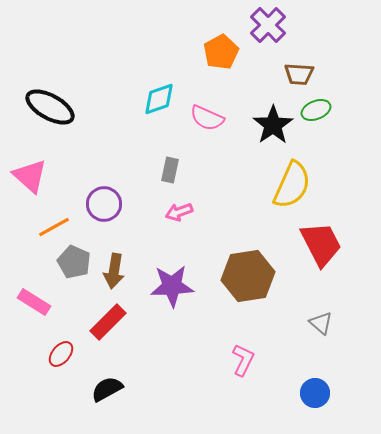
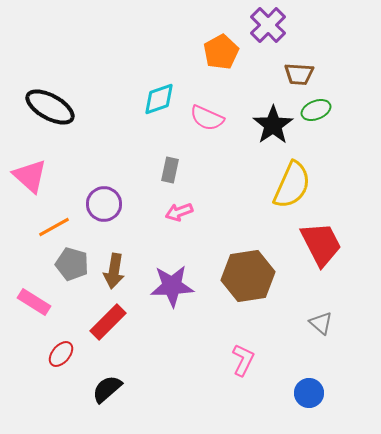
gray pentagon: moved 2 px left, 2 px down; rotated 8 degrees counterclockwise
black semicircle: rotated 12 degrees counterclockwise
blue circle: moved 6 px left
